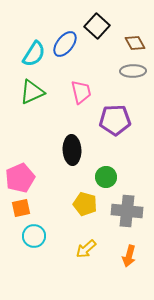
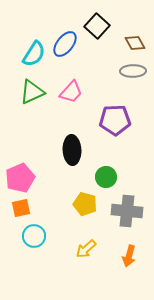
pink trapezoid: moved 10 px left; rotated 55 degrees clockwise
